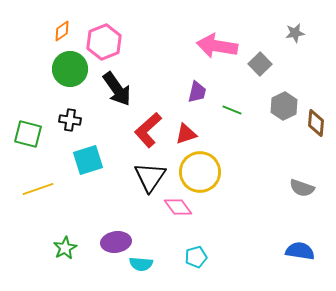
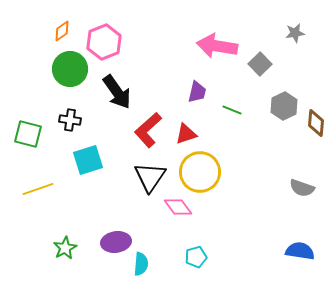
black arrow: moved 3 px down
cyan semicircle: rotated 90 degrees counterclockwise
